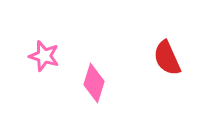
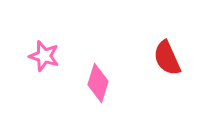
pink diamond: moved 4 px right
